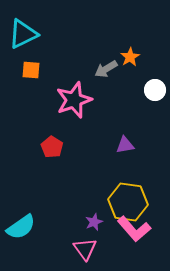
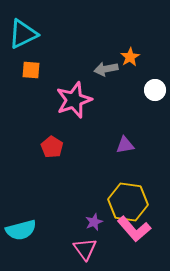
gray arrow: rotated 20 degrees clockwise
cyan semicircle: moved 3 px down; rotated 20 degrees clockwise
